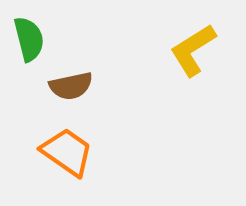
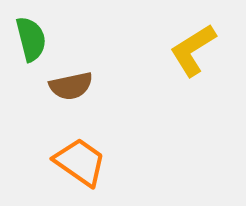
green semicircle: moved 2 px right
orange trapezoid: moved 13 px right, 10 px down
